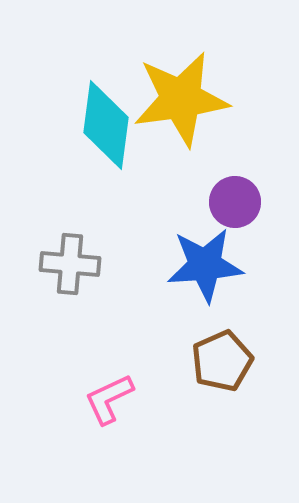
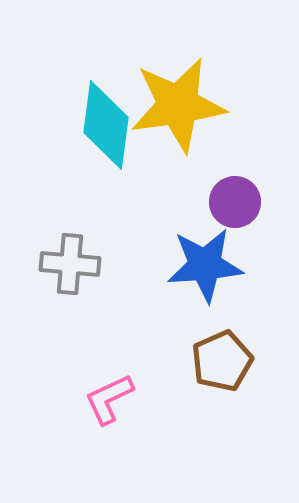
yellow star: moved 3 px left, 6 px down
